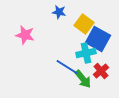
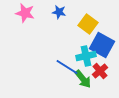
yellow square: moved 4 px right
pink star: moved 22 px up
blue square: moved 4 px right, 6 px down
cyan cross: moved 3 px down
red cross: moved 1 px left
